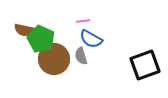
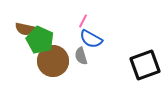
pink line: rotated 56 degrees counterclockwise
brown semicircle: moved 1 px right, 1 px up
green pentagon: moved 1 px left, 1 px down
brown circle: moved 1 px left, 2 px down
